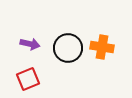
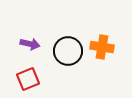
black circle: moved 3 px down
